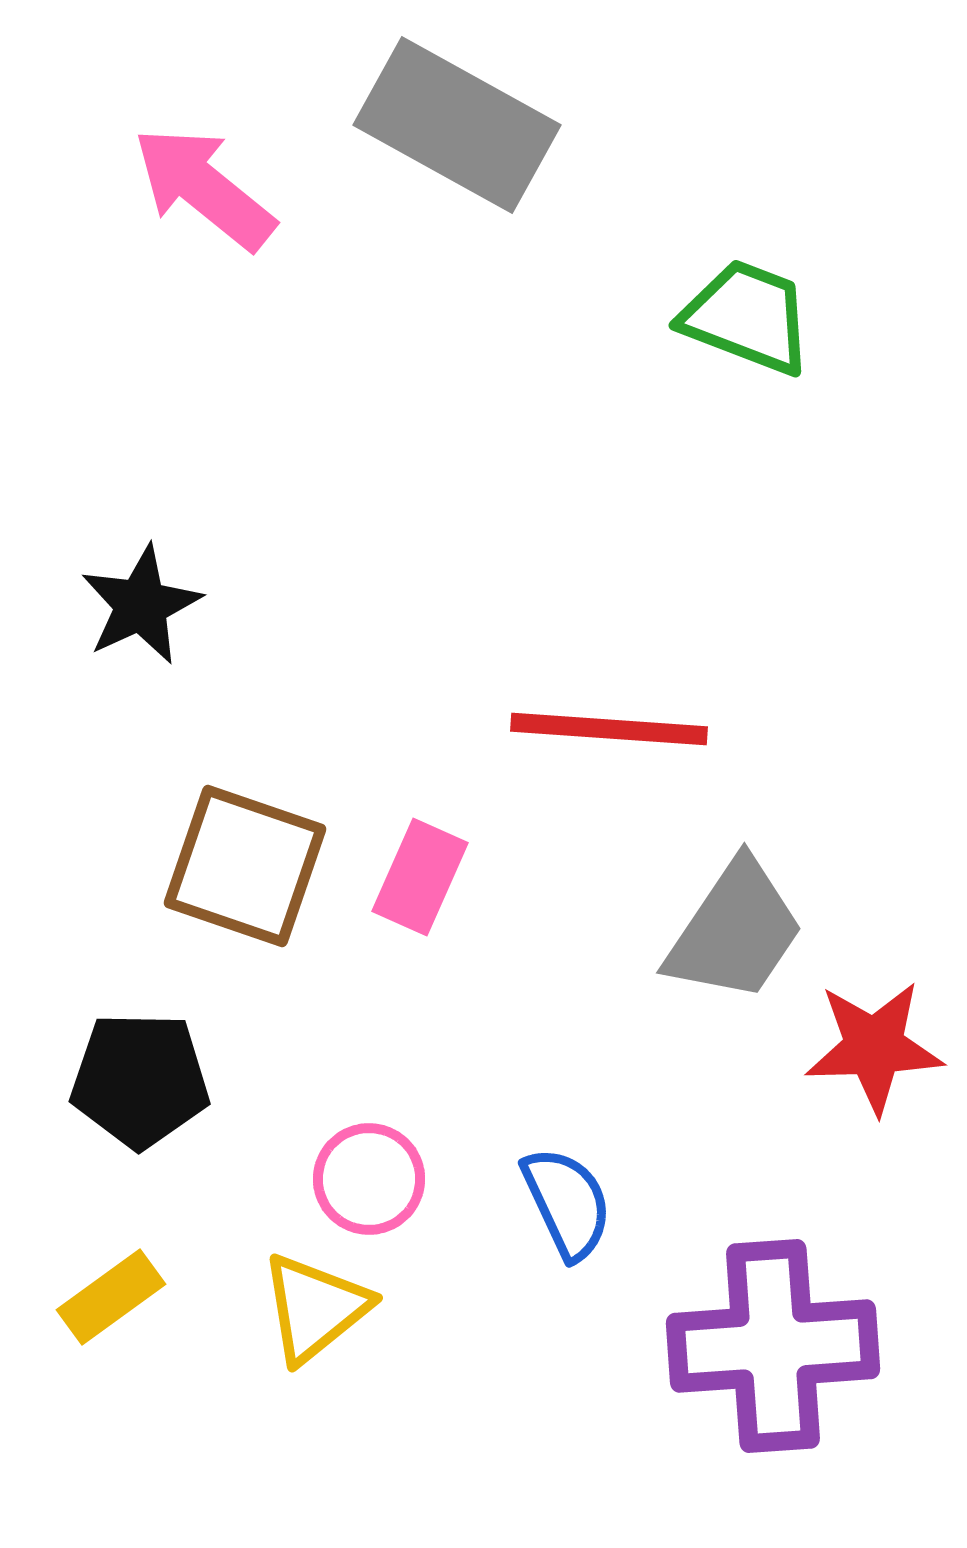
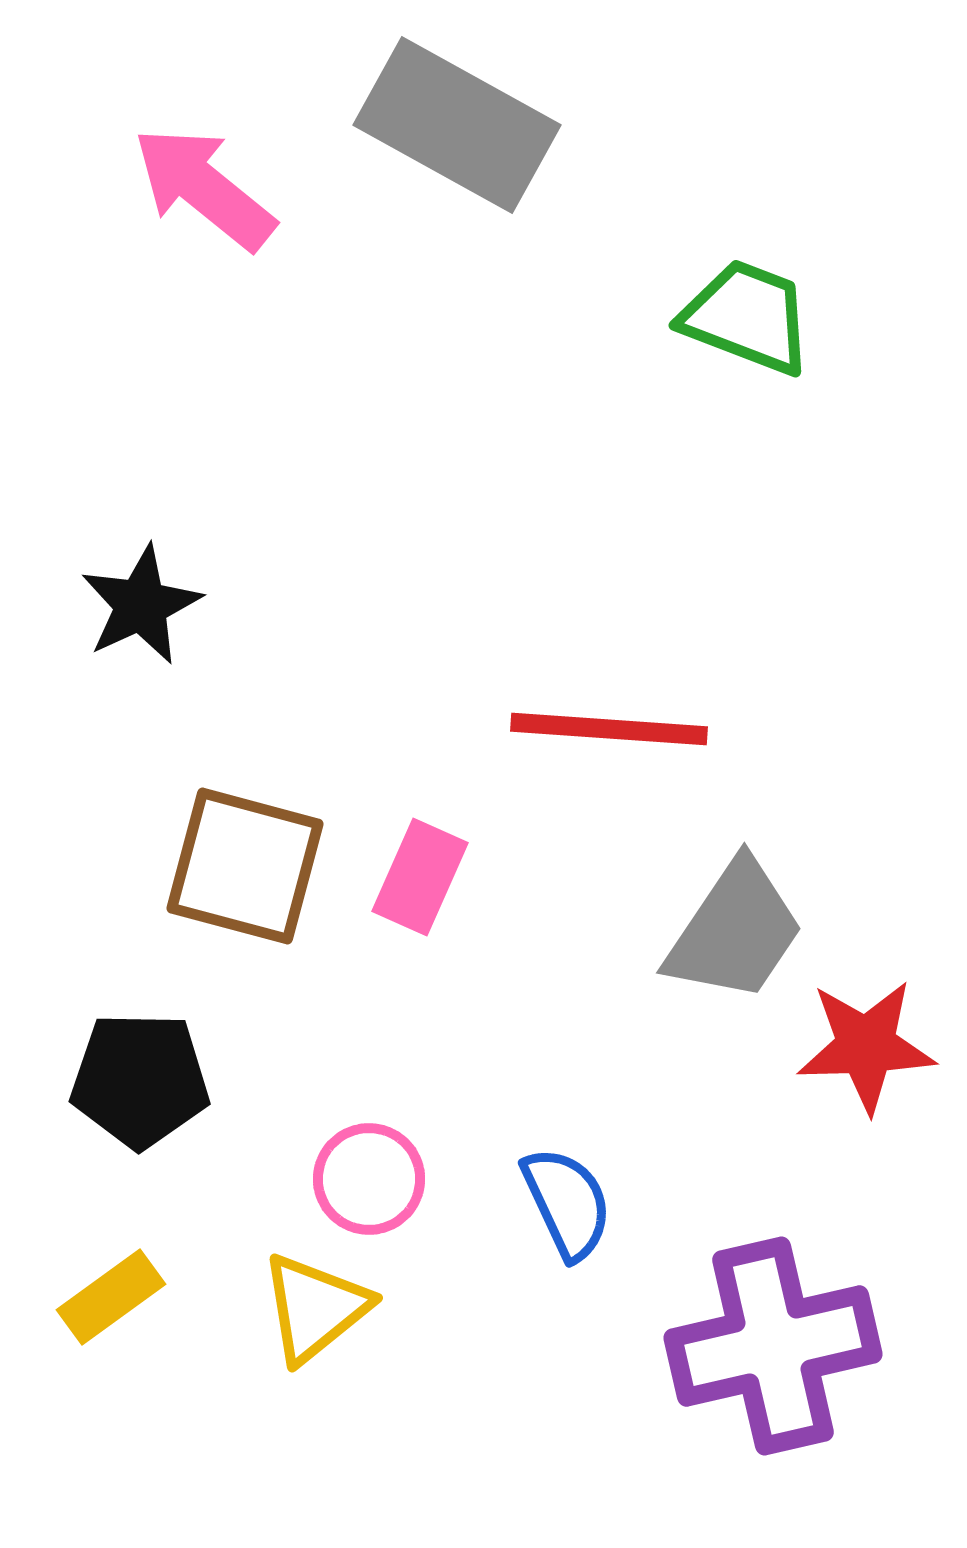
brown square: rotated 4 degrees counterclockwise
red star: moved 8 px left, 1 px up
purple cross: rotated 9 degrees counterclockwise
